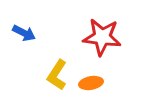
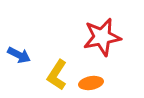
blue arrow: moved 5 px left, 22 px down
red star: rotated 18 degrees counterclockwise
